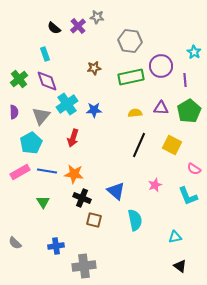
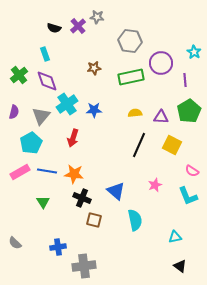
black semicircle: rotated 24 degrees counterclockwise
purple circle: moved 3 px up
green cross: moved 4 px up
purple triangle: moved 9 px down
purple semicircle: rotated 16 degrees clockwise
pink semicircle: moved 2 px left, 2 px down
blue cross: moved 2 px right, 1 px down
